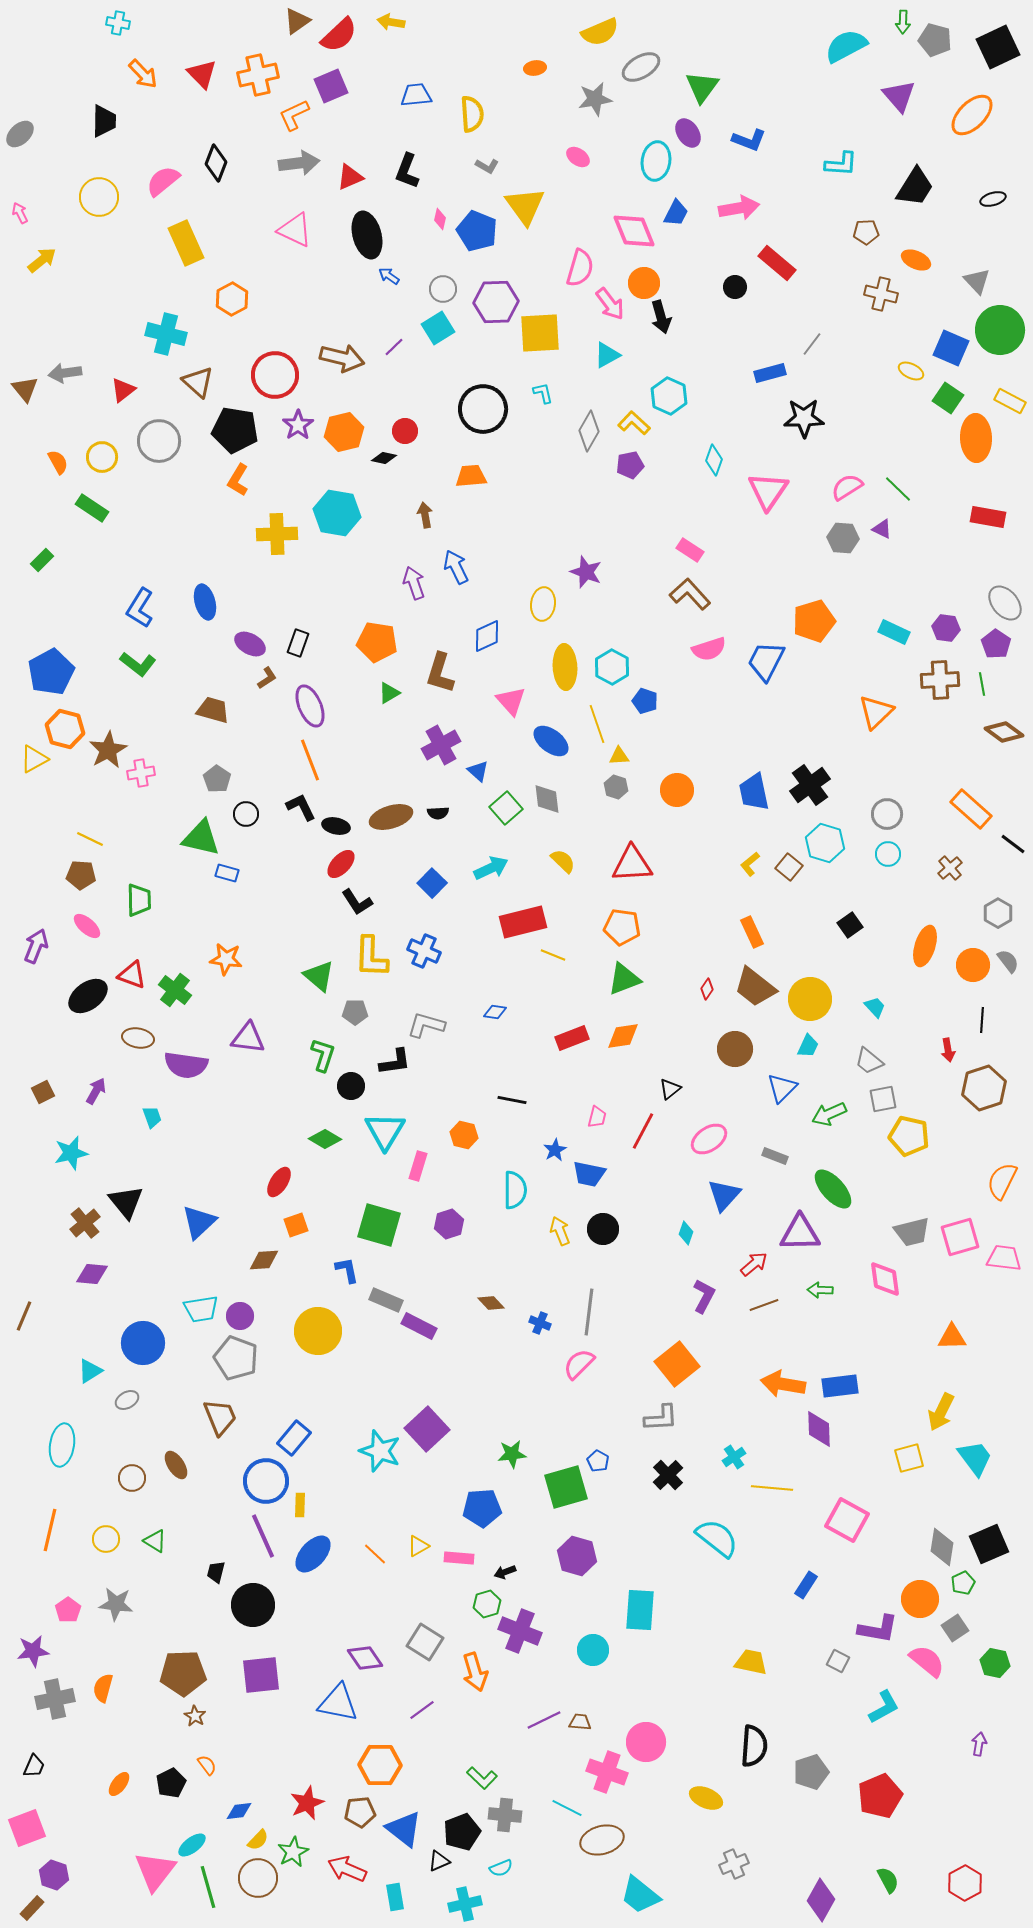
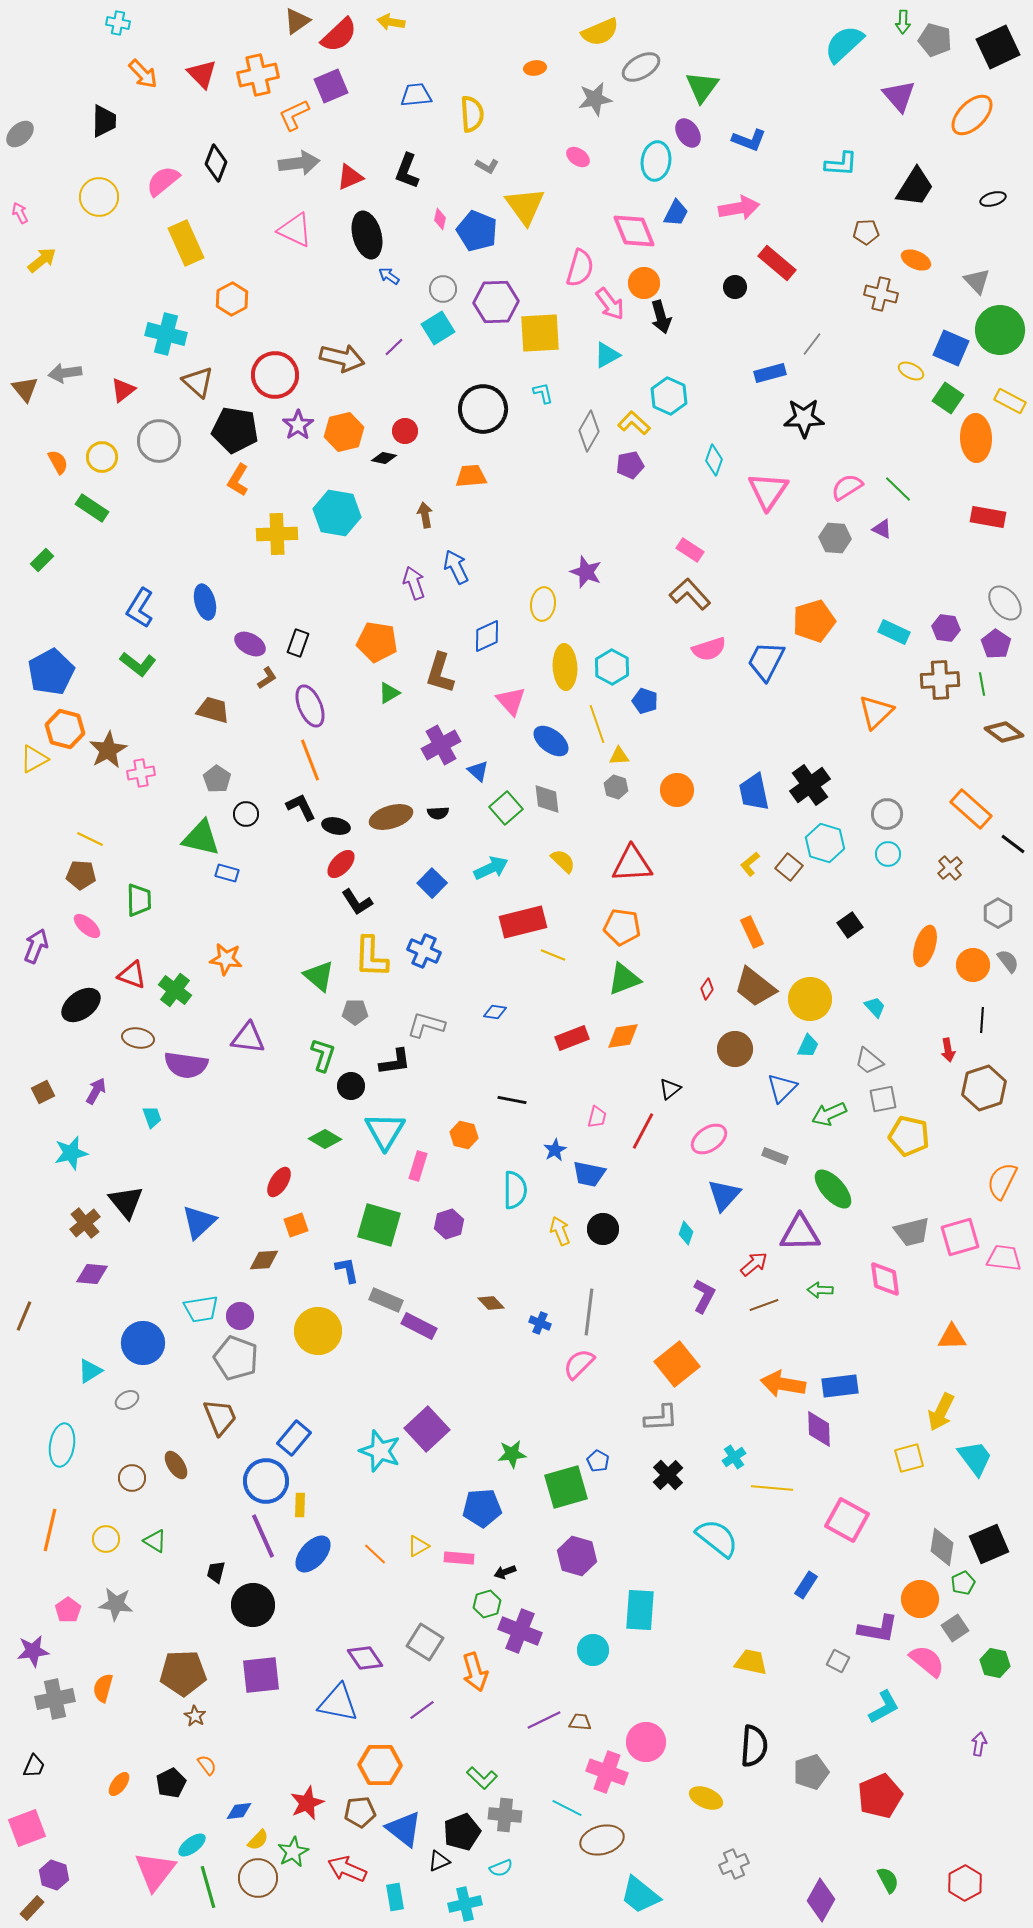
cyan semicircle at (846, 46): moved 2 px left, 2 px up; rotated 15 degrees counterclockwise
gray hexagon at (843, 538): moved 8 px left
black ellipse at (88, 996): moved 7 px left, 9 px down
